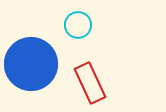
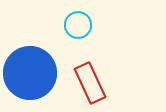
blue circle: moved 1 px left, 9 px down
